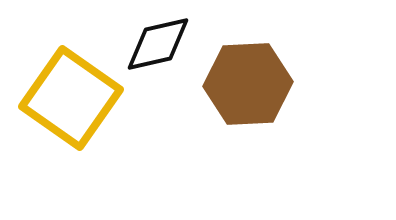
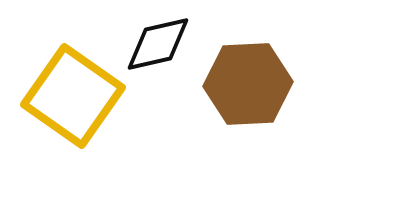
yellow square: moved 2 px right, 2 px up
